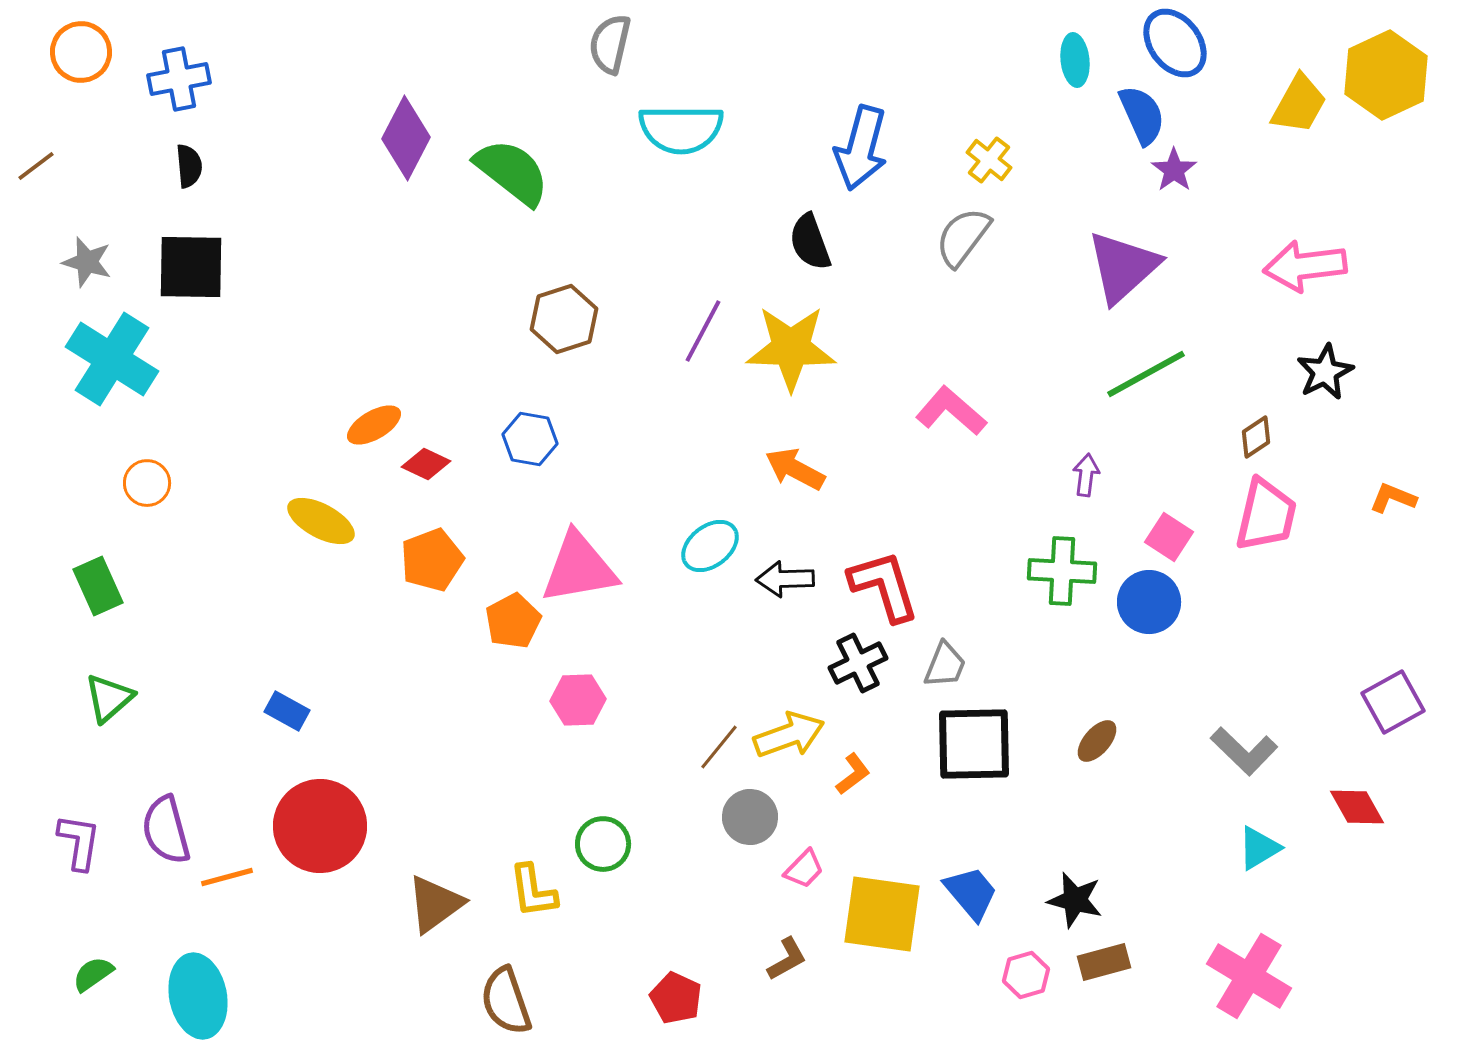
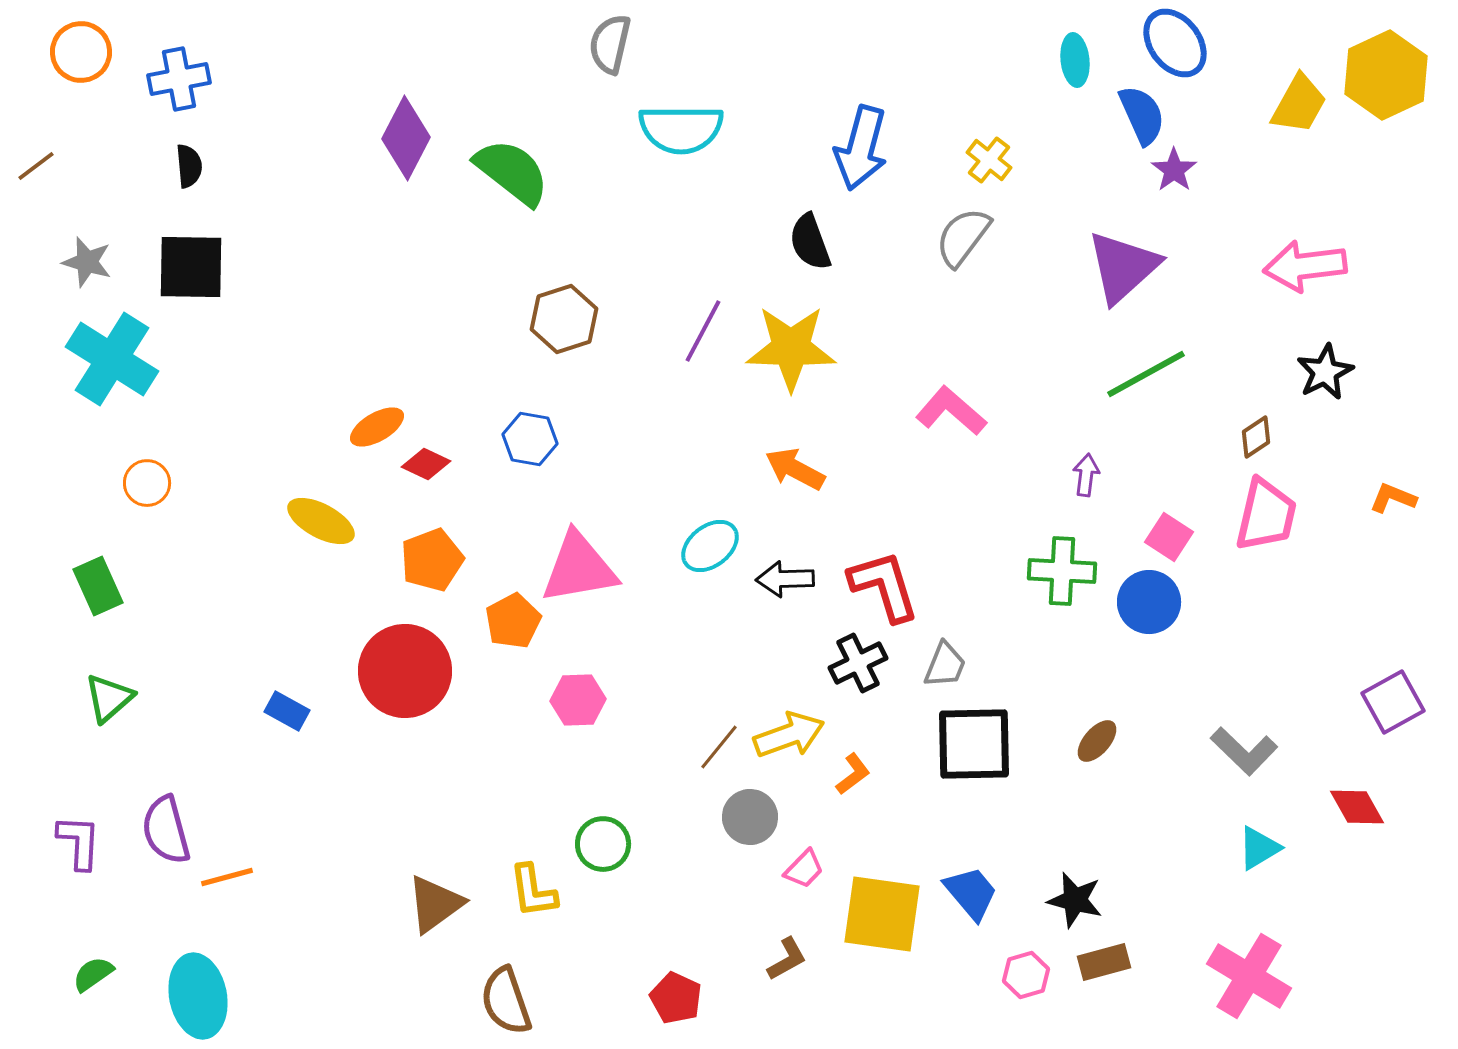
orange ellipse at (374, 425): moved 3 px right, 2 px down
red circle at (320, 826): moved 85 px right, 155 px up
purple L-shape at (79, 842): rotated 6 degrees counterclockwise
